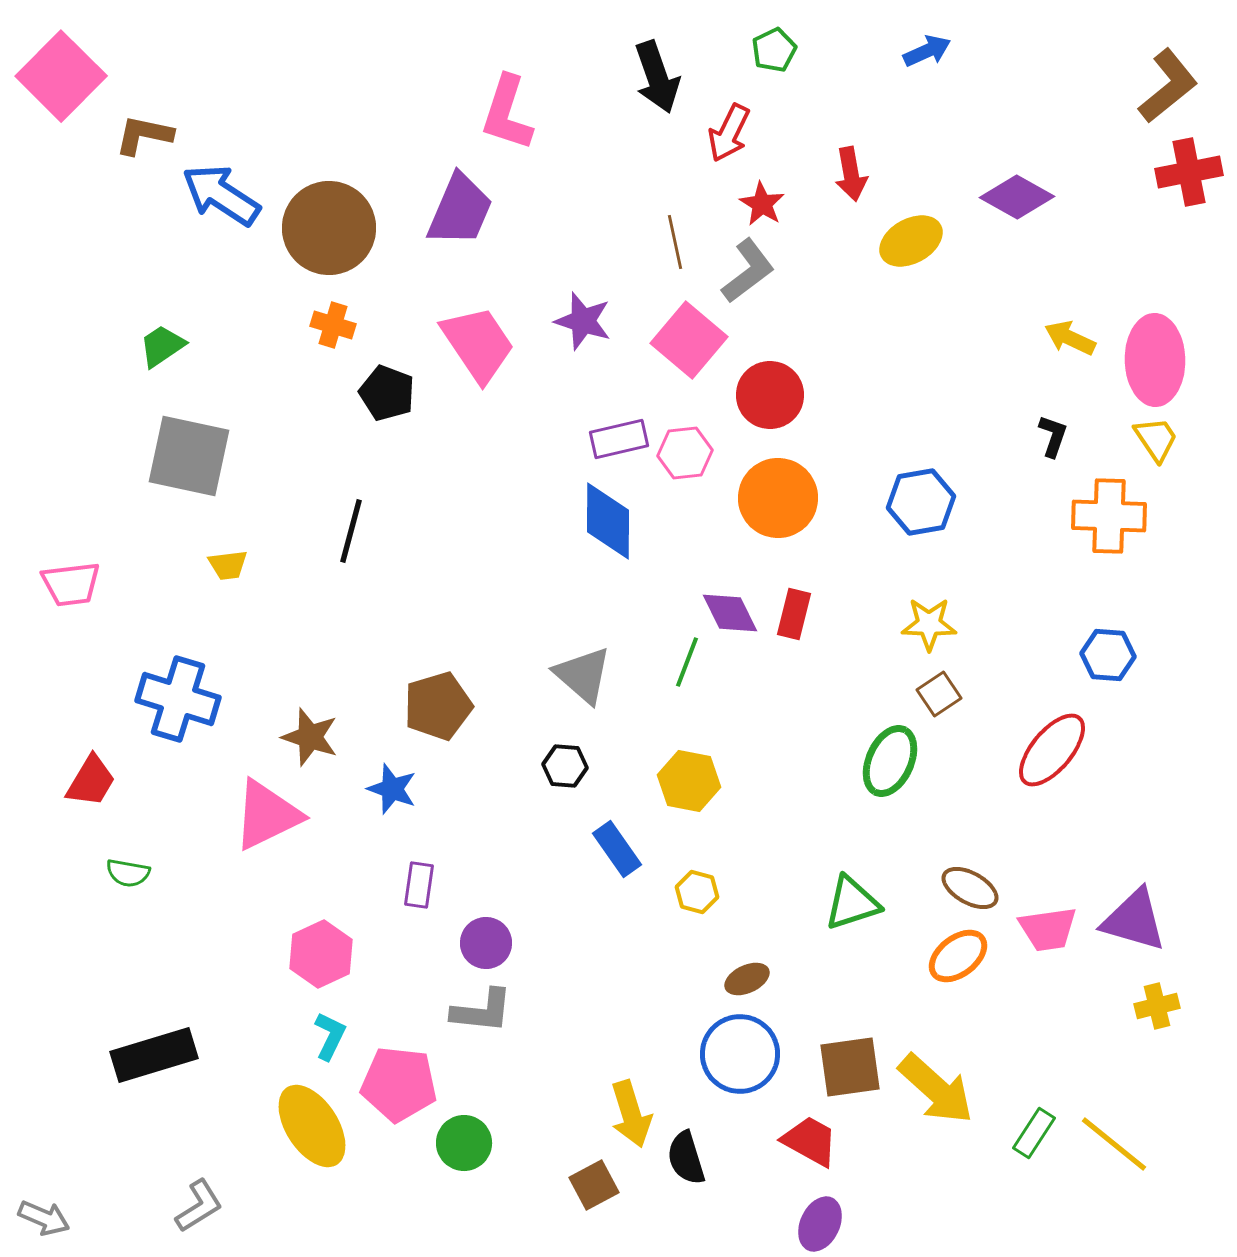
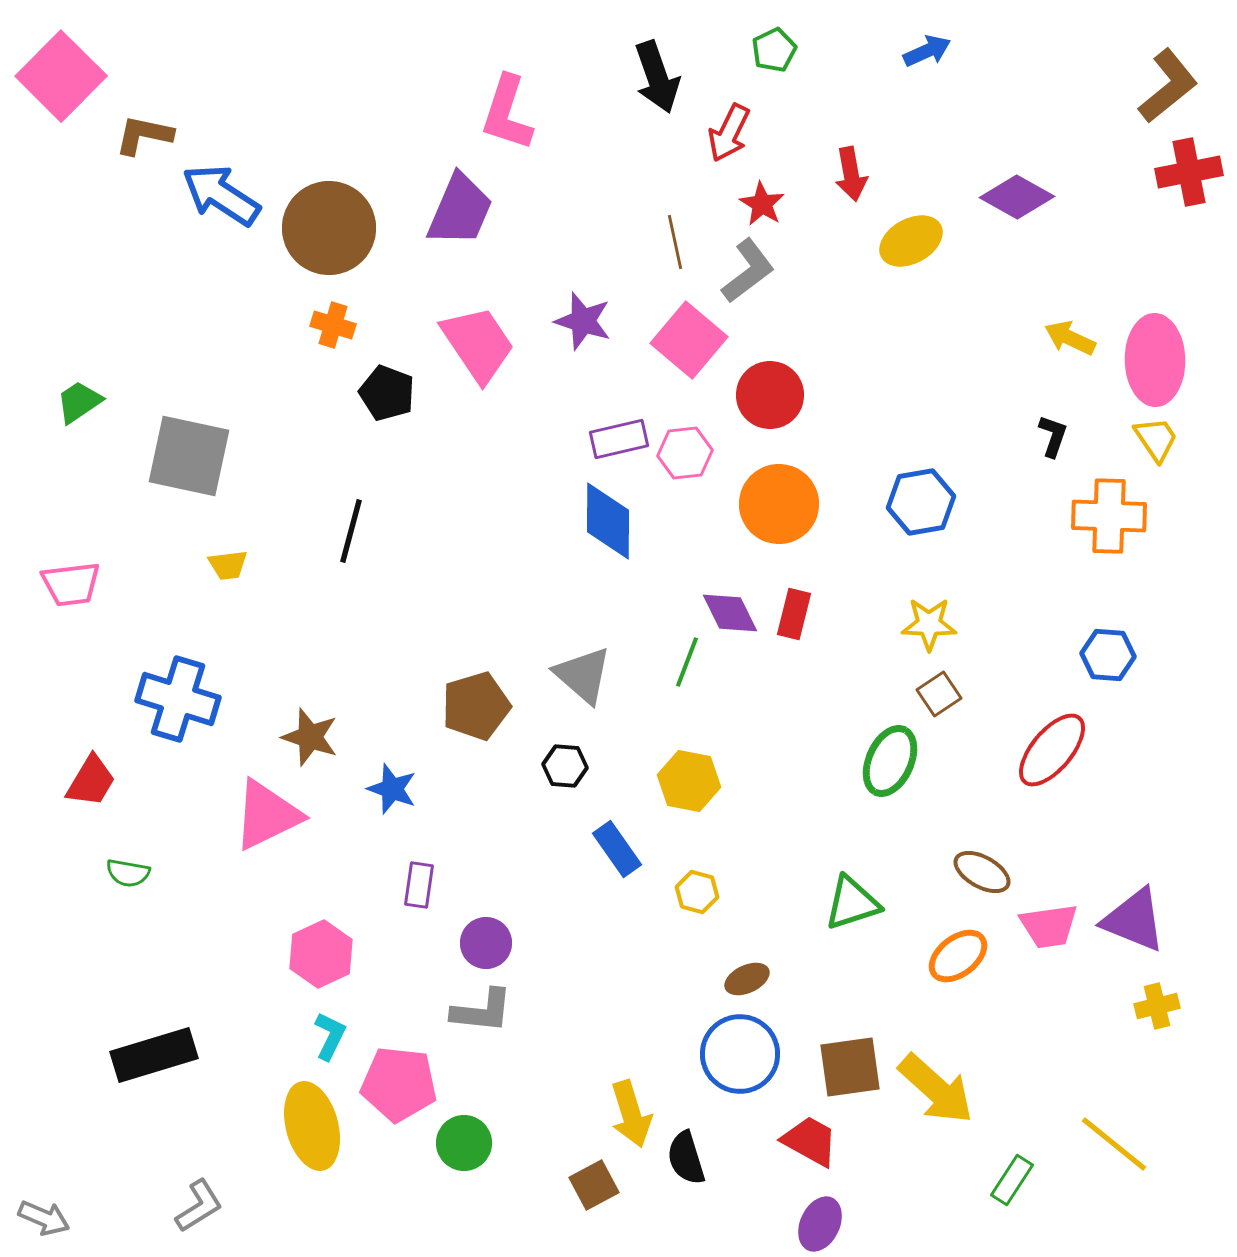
green trapezoid at (162, 346): moved 83 px left, 56 px down
orange circle at (778, 498): moved 1 px right, 6 px down
brown pentagon at (438, 706): moved 38 px right
brown ellipse at (970, 888): moved 12 px right, 16 px up
purple triangle at (1134, 920): rotated 6 degrees clockwise
pink trapezoid at (1048, 929): moved 1 px right, 3 px up
yellow ellipse at (312, 1126): rotated 18 degrees clockwise
green rectangle at (1034, 1133): moved 22 px left, 47 px down
